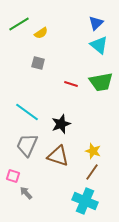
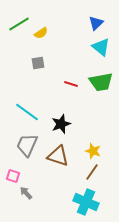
cyan triangle: moved 2 px right, 2 px down
gray square: rotated 24 degrees counterclockwise
cyan cross: moved 1 px right, 1 px down
